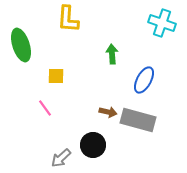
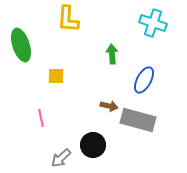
cyan cross: moved 9 px left
pink line: moved 4 px left, 10 px down; rotated 24 degrees clockwise
brown arrow: moved 1 px right, 6 px up
